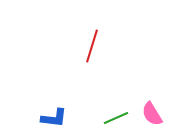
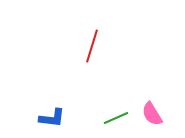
blue L-shape: moved 2 px left
